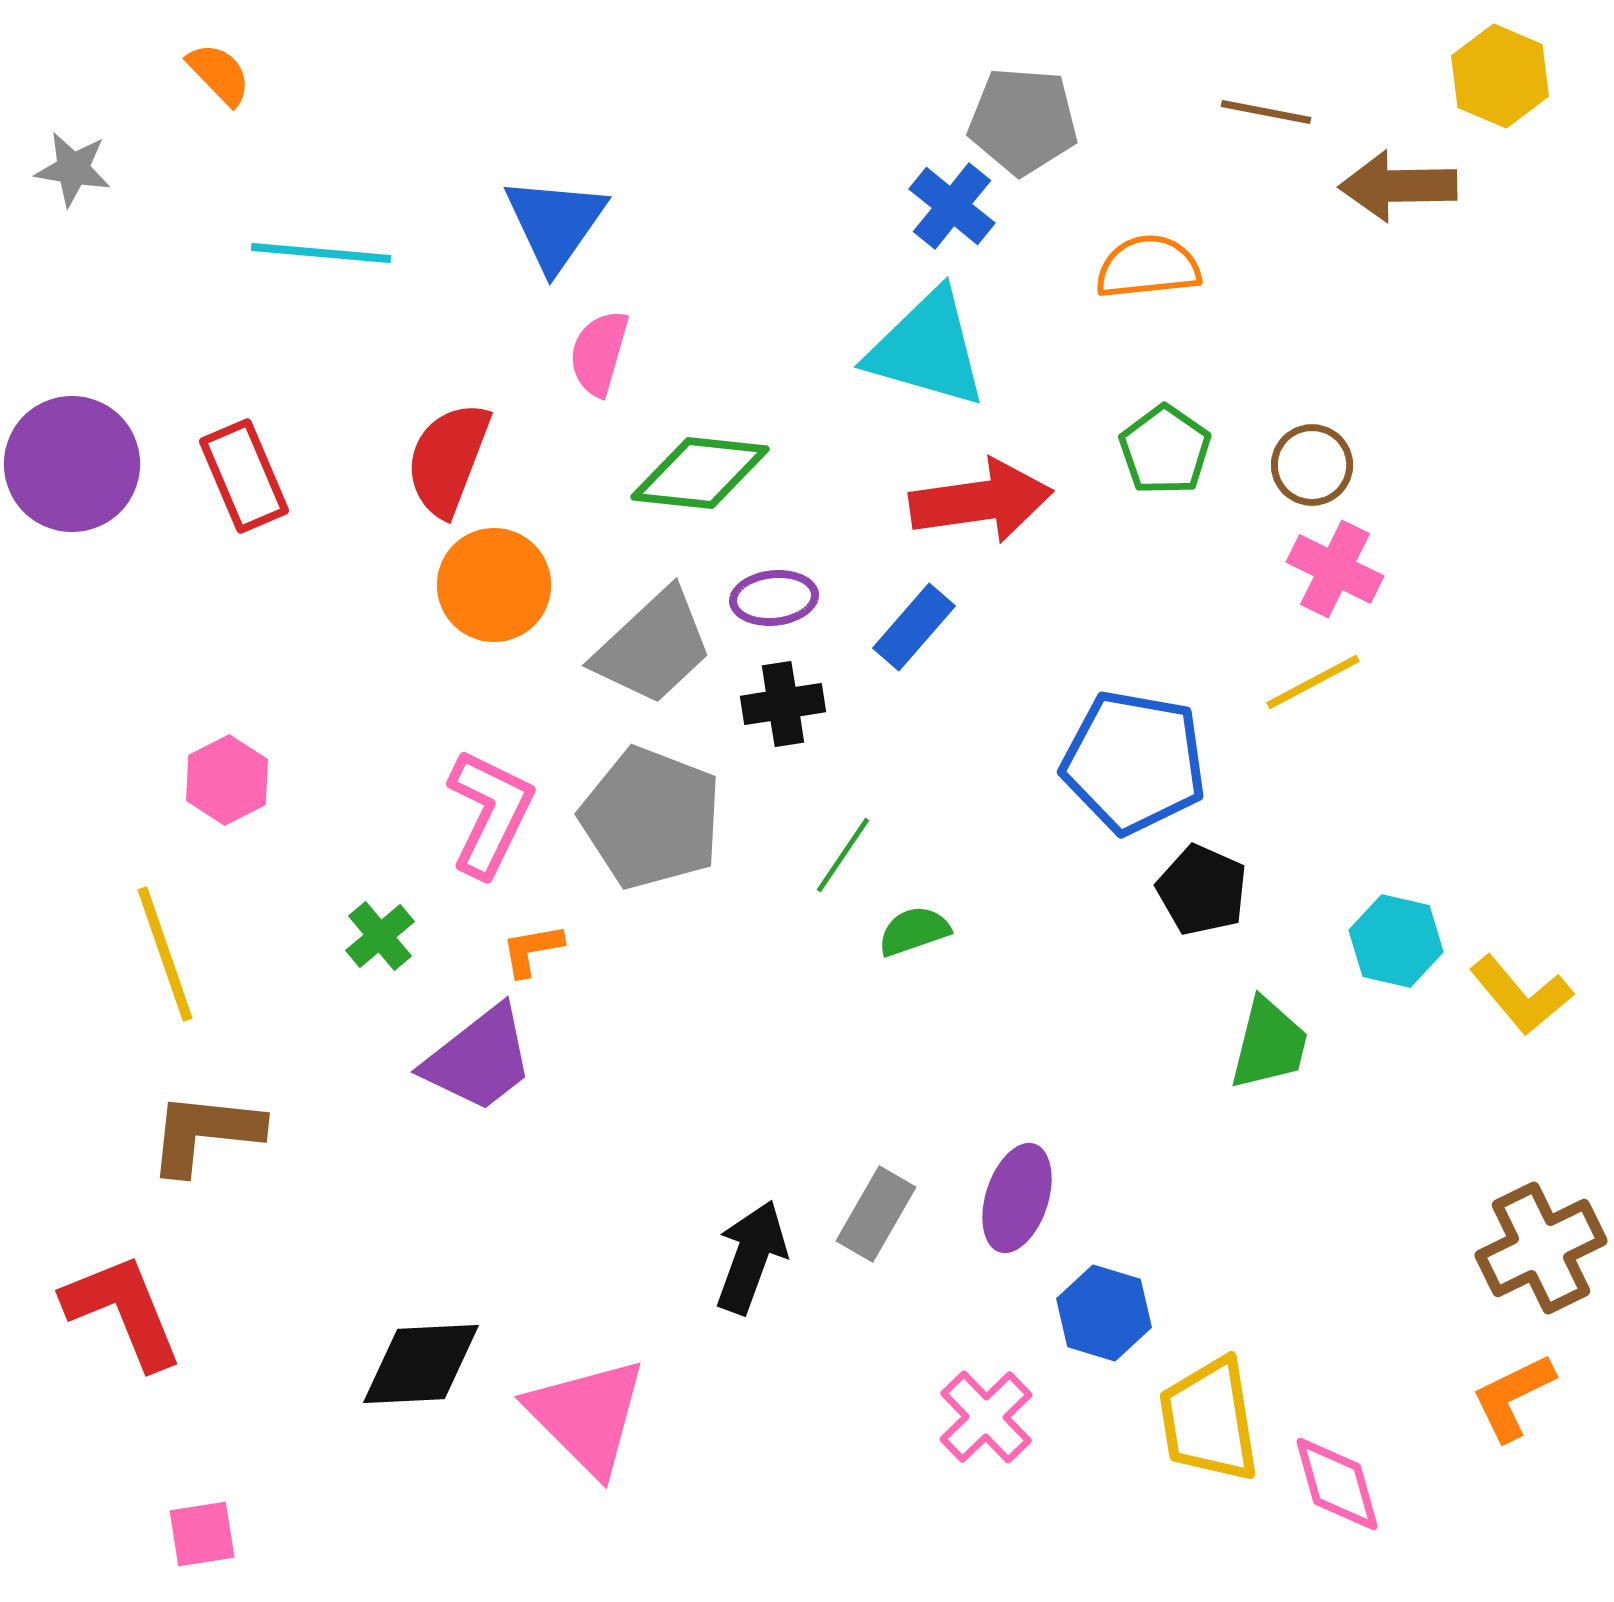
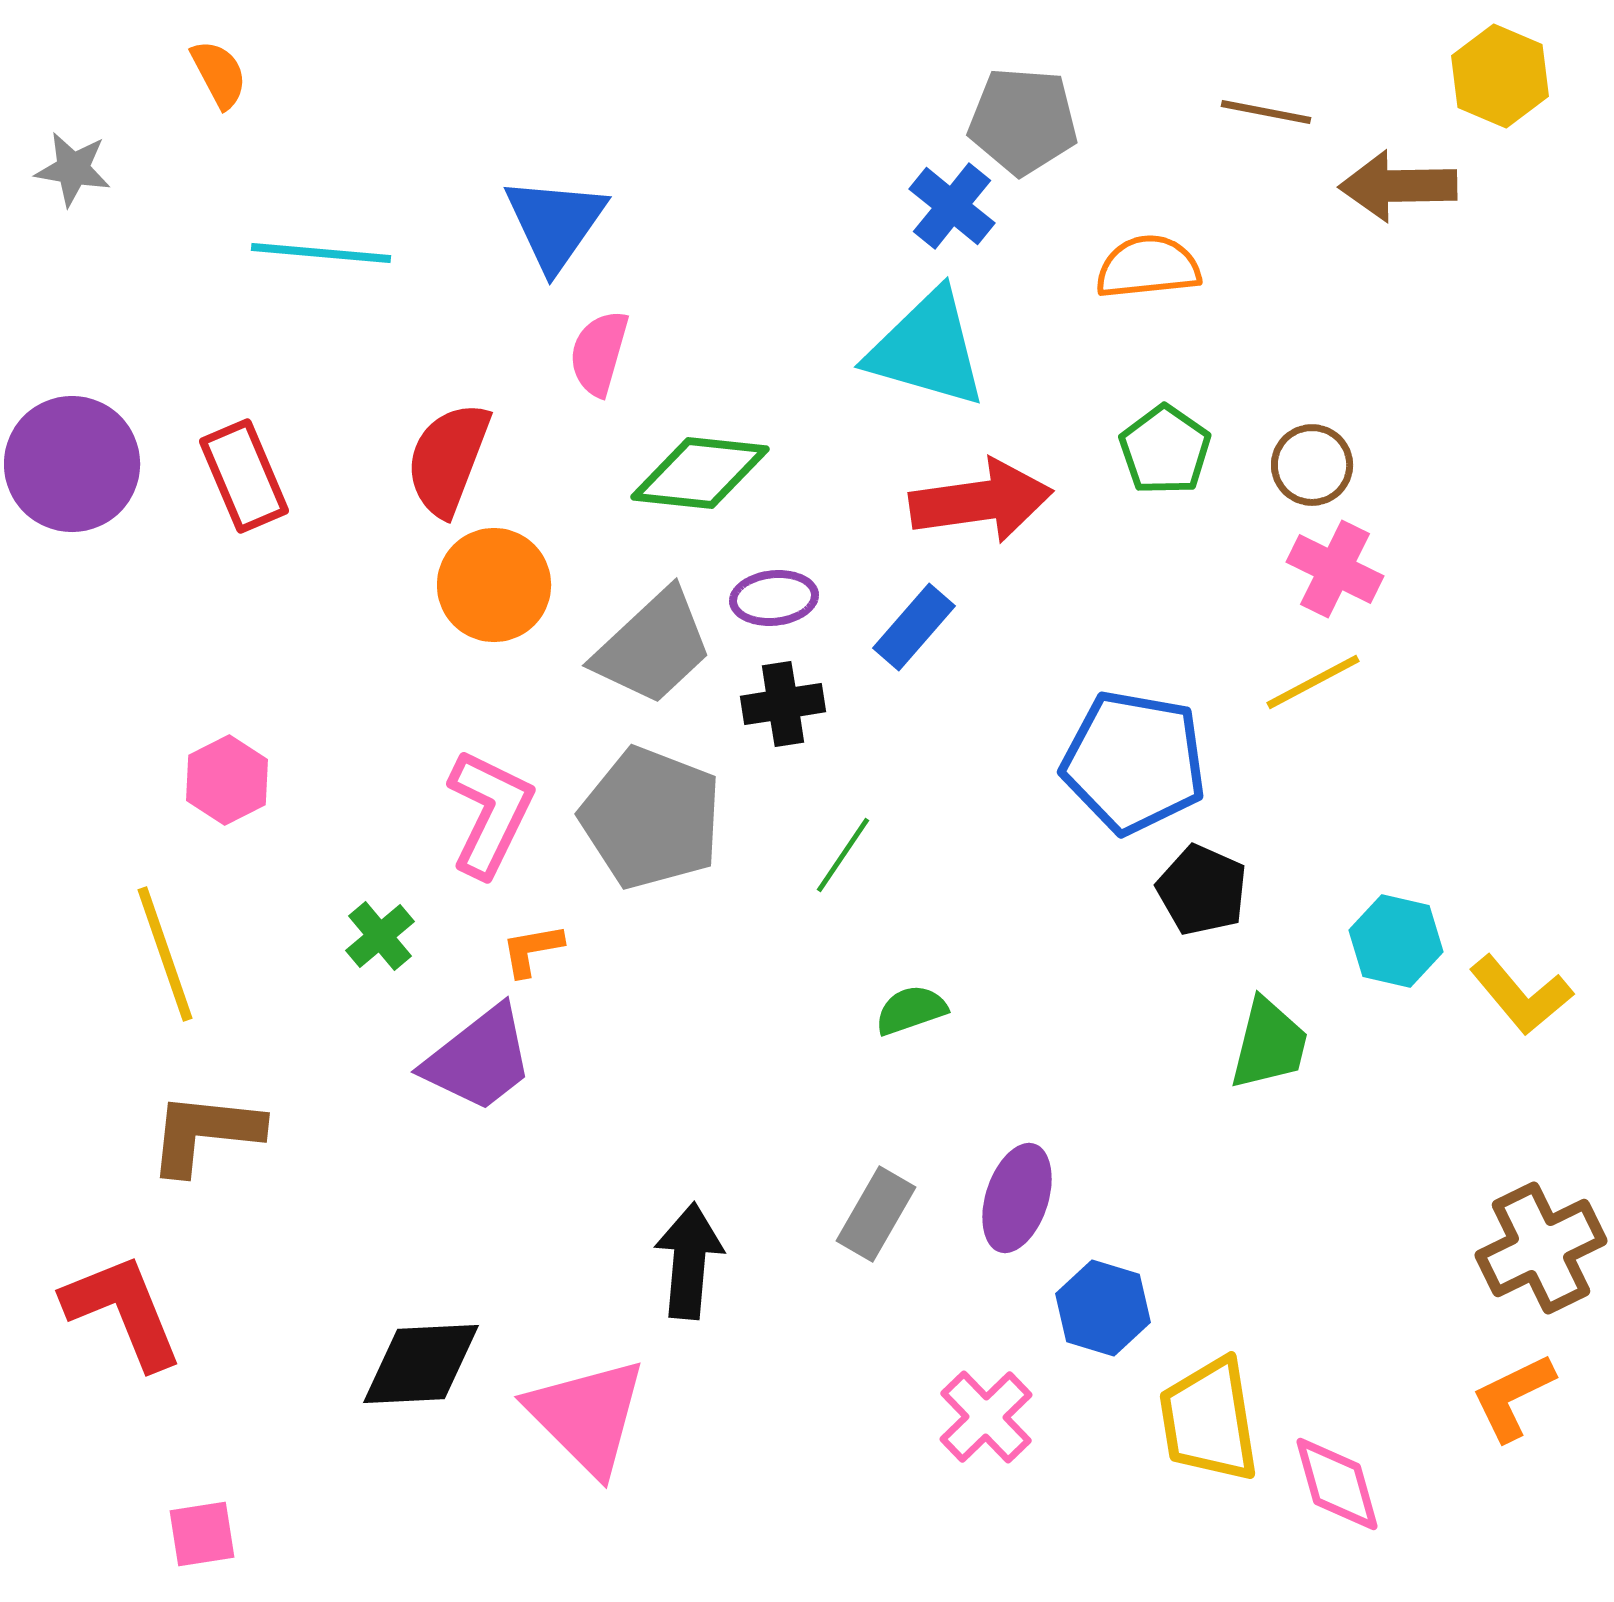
orange semicircle at (219, 74): rotated 16 degrees clockwise
green semicircle at (914, 931): moved 3 px left, 79 px down
black arrow at (751, 1257): moved 62 px left, 4 px down; rotated 15 degrees counterclockwise
blue hexagon at (1104, 1313): moved 1 px left, 5 px up
